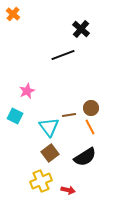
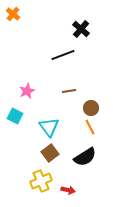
brown line: moved 24 px up
